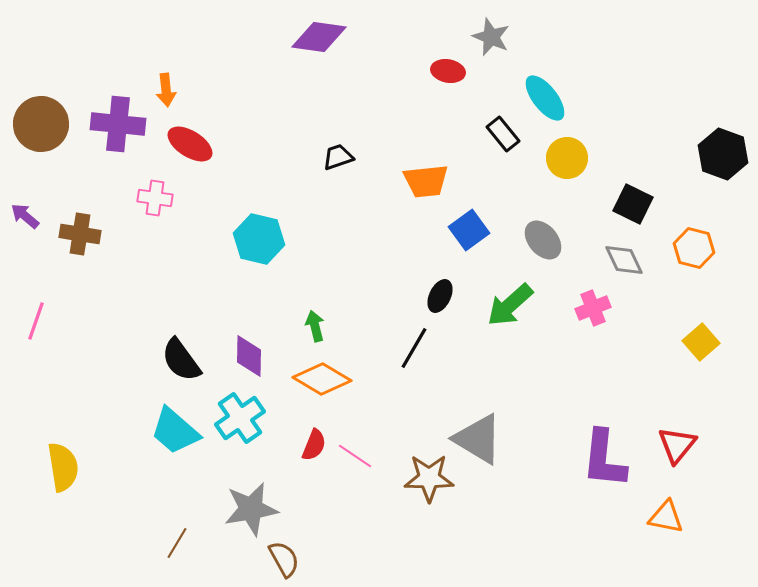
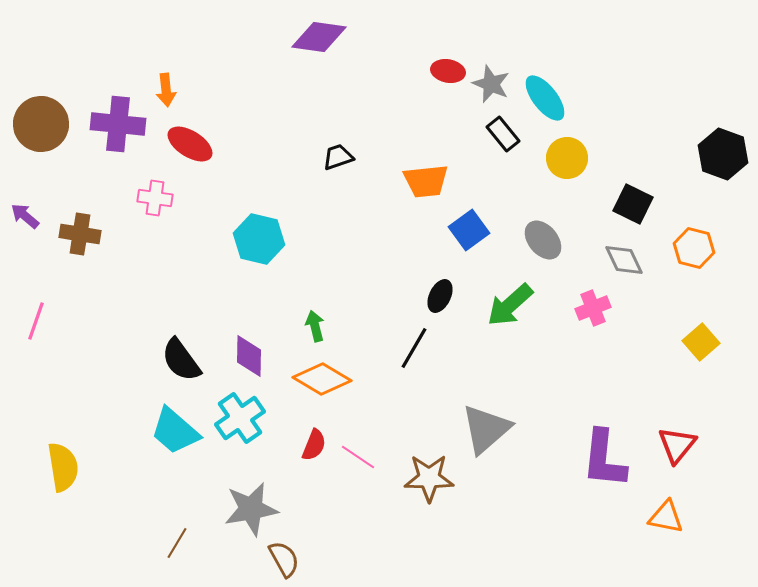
gray star at (491, 37): moved 47 px down
gray triangle at (478, 439): moved 8 px right, 10 px up; rotated 48 degrees clockwise
pink line at (355, 456): moved 3 px right, 1 px down
